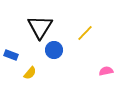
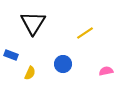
black triangle: moved 7 px left, 4 px up
yellow line: rotated 12 degrees clockwise
blue circle: moved 9 px right, 14 px down
yellow semicircle: rotated 16 degrees counterclockwise
